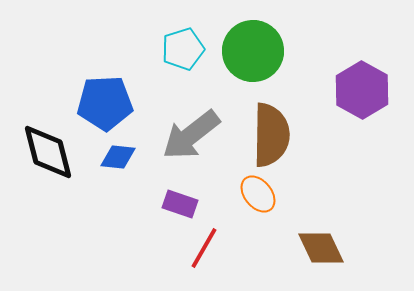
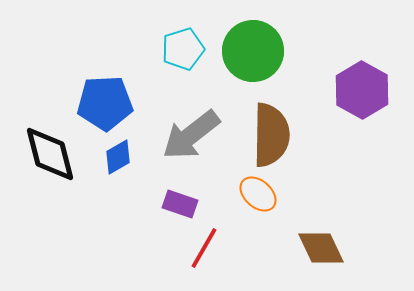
black diamond: moved 2 px right, 2 px down
blue diamond: rotated 36 degrees counterclockwise
orange ellipse: rotated 9 degrees counterclockwise
